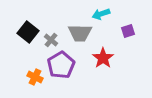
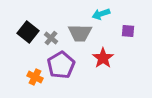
purple square: rotated 24 degrees clockwise
gray cross: moved 2 px up
